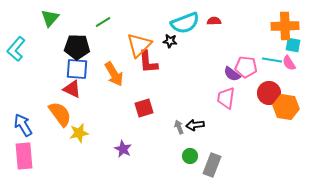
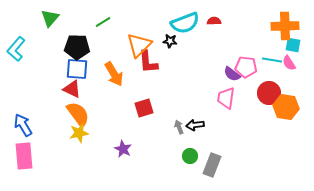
orange semicircle: moved 18 px right
